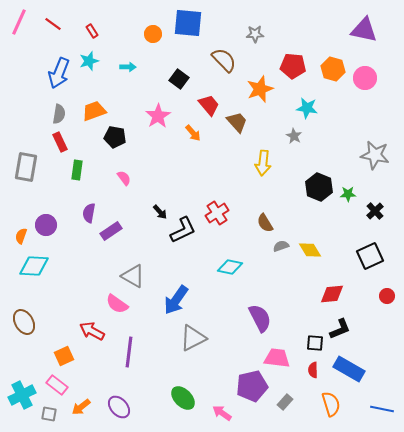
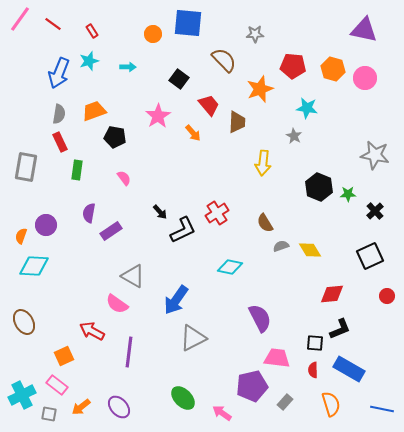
pink line at (19, 22): moved 1 px right, 3 px up; rotated 12 degrees clockwise
brown trapezoid at (237, 122): rotated 45 degrees clockwise
